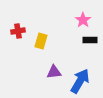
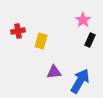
black rectangle: rotated 64 degrees counterclockwise
